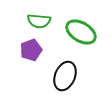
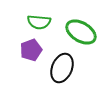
green semicircle: moved 1 px down
black ellipse: moved 3 px left, 8 px up
